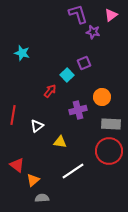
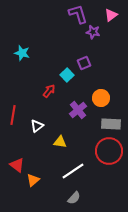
red arrow: moved 1 px left
orange circle: moved 1 px left, 1 px down
purple cross: rotated 24 degrees counterclockwise
gray semicircle: moved 32 px right; rotated 136 degrees clockwise
